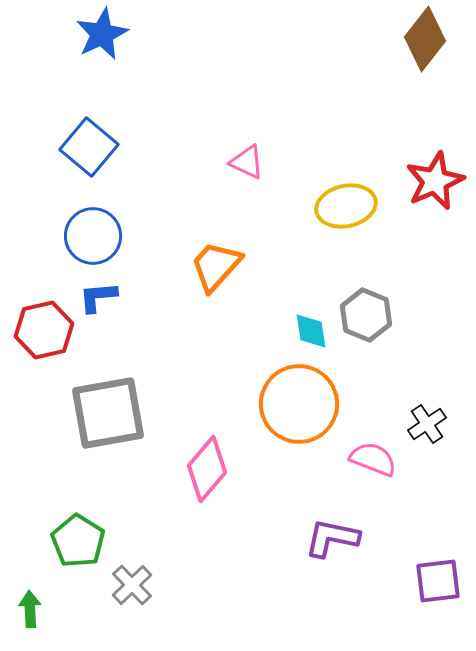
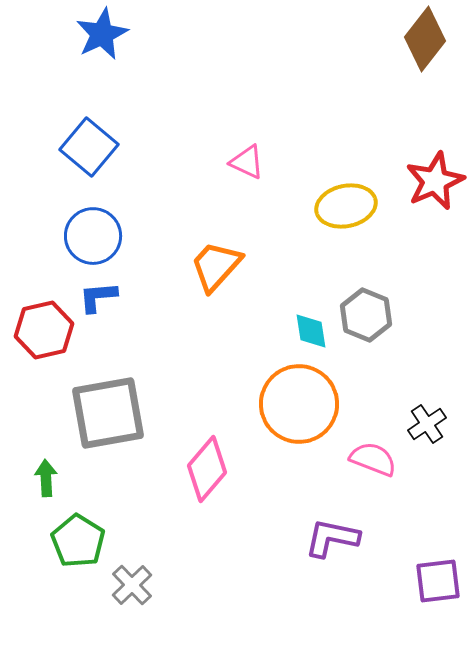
green arrow: moved 16 px right, 131 px up
